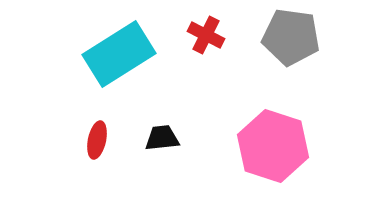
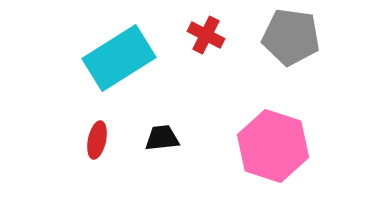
cyan rectangle: moved 4 px down
